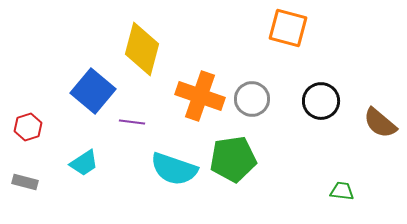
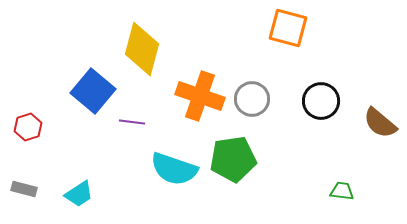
cyan trapezoid: moved 5 px left, 31 px down
gray rectangle: moved 1 px left, 7 px down
